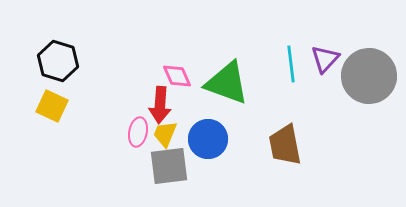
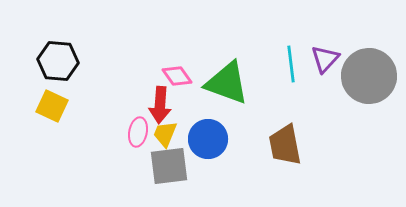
black hexagon: rotated 12 degrees counterclockwise
pink diamond: rotated 12 degrees counterclockwise
